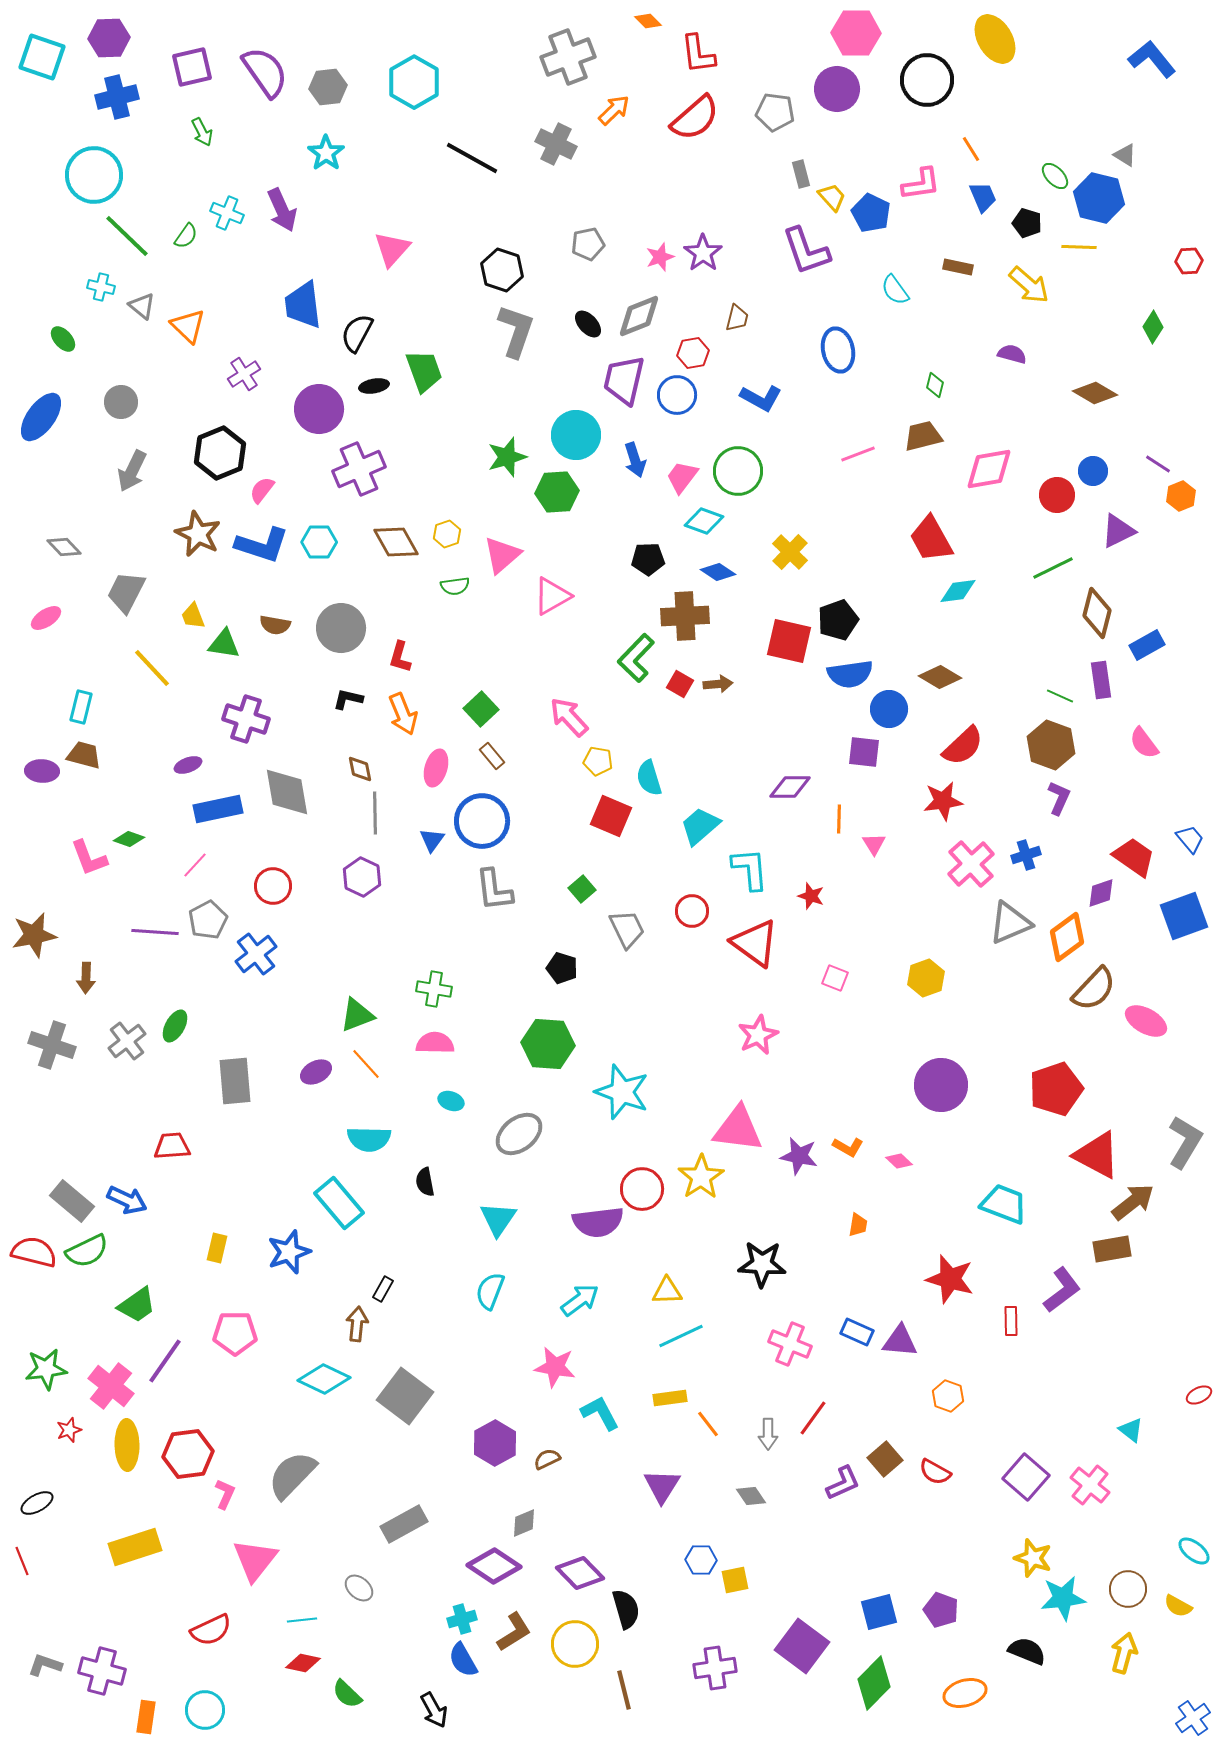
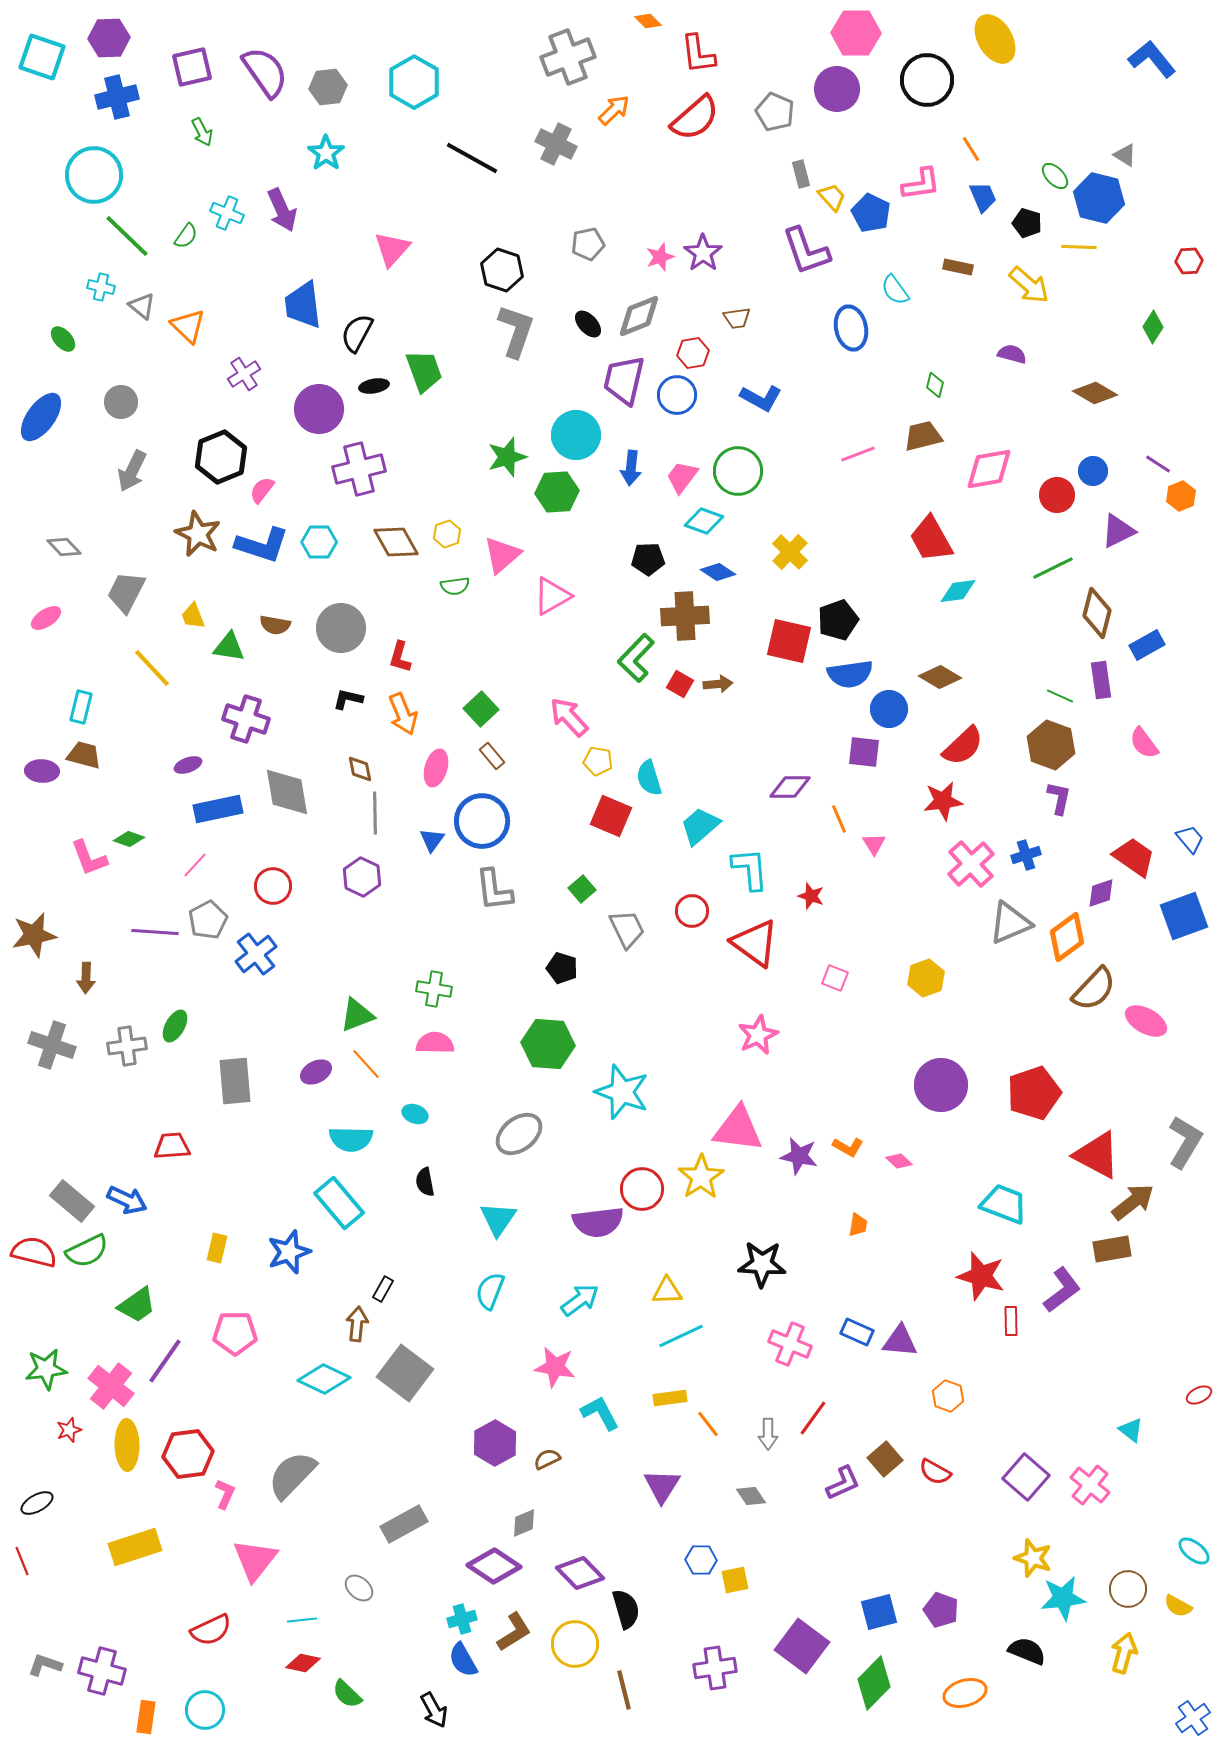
gray pentagon at (775, 112): rotated 15 degrees clockwise
brown trapezoid at (737, 318): rotated 68 degrees clockwise
blue ellipse at (838, 350): moved 13 px right, 22 px up
black hexagon at (220, 453): moved 1 px right, 4 px down
blue arrow at (635, 460): moved 4 px left, 8 px down; rotated 24 degrees clockwise
purple cross at (359, 469): rotated 9 degrees clockwise
green triangle at (224, 644): moved 5 px right, 3 px down
purple L-shape at (1059, 798): rotated 12 degrees counterclockwise
orange line at (839, 819): rotated 24 degrees counterclockwise
gray cross at (127, 1041): moved 5 px down; rotated 30 degrees clockwise
red pentagon at (1056, 1089): moved 22 px left, 4 px down
cyan ellipse at (451, 1101): moved 36 px left, 13 px down
cyan semicircle at (369, 1139): moved 18 px left
red star at (950, 1279): moved 31 px right, 3 px up
gray square at (405, 1396): moved 23 px up
